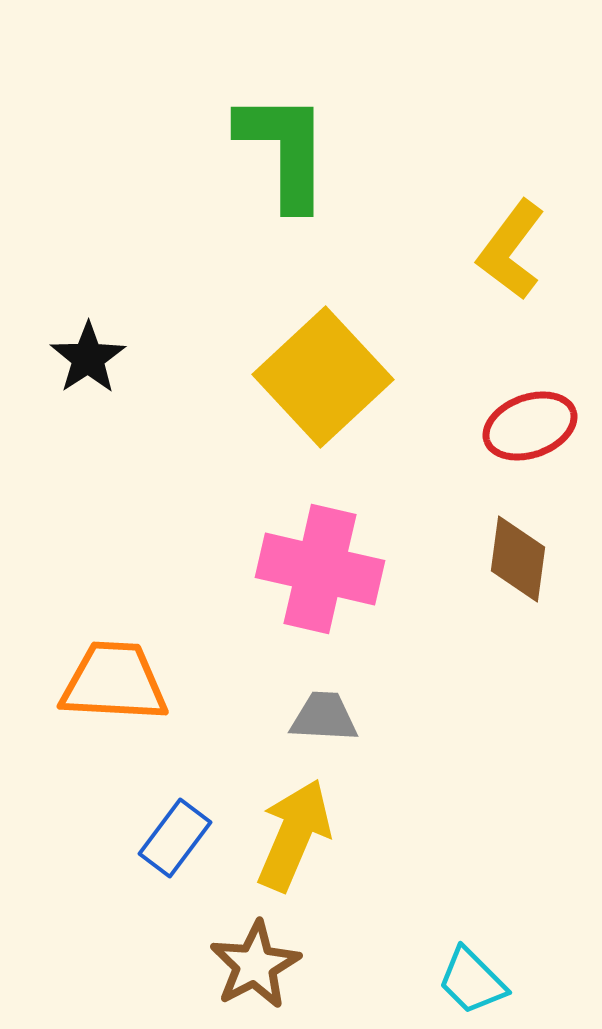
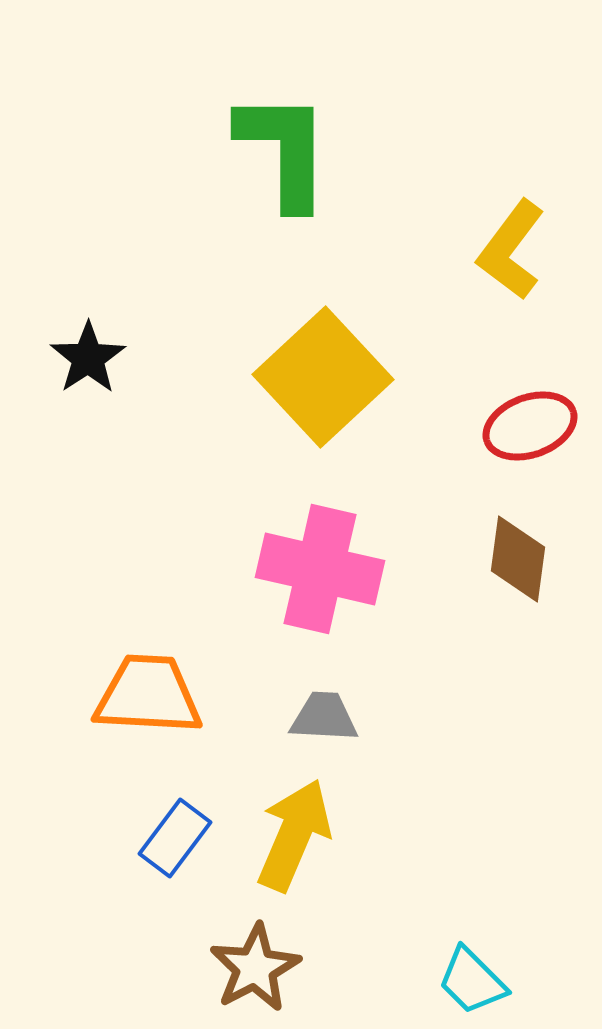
orange trapezoid: moved 34 px right, 13 px down
brown star: moved 3 px down
